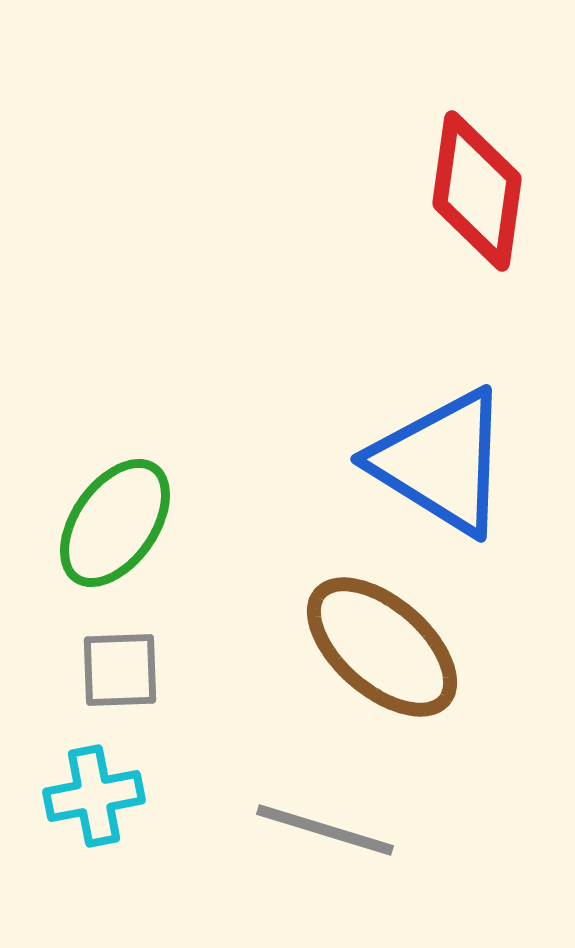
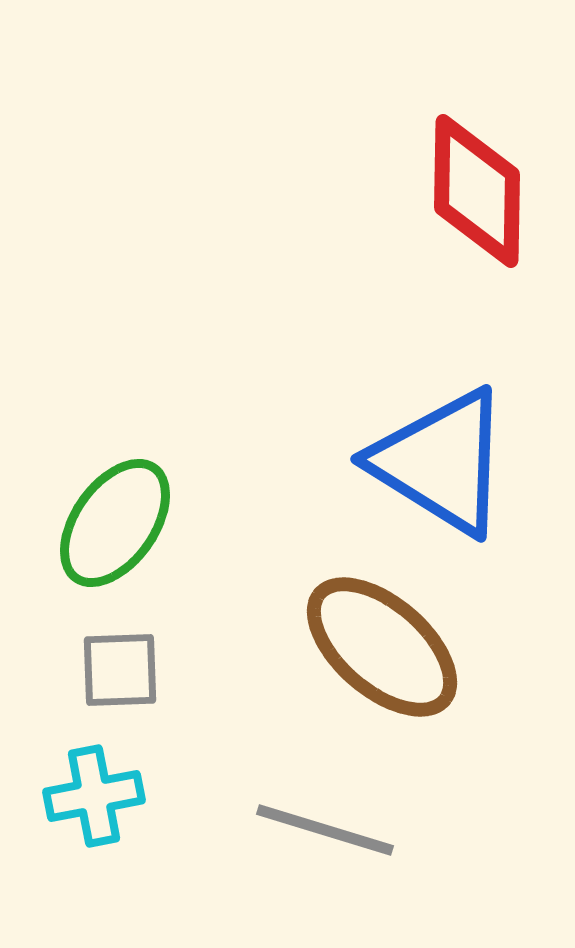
red diamond: rotated 7 degrees counterclockwise
